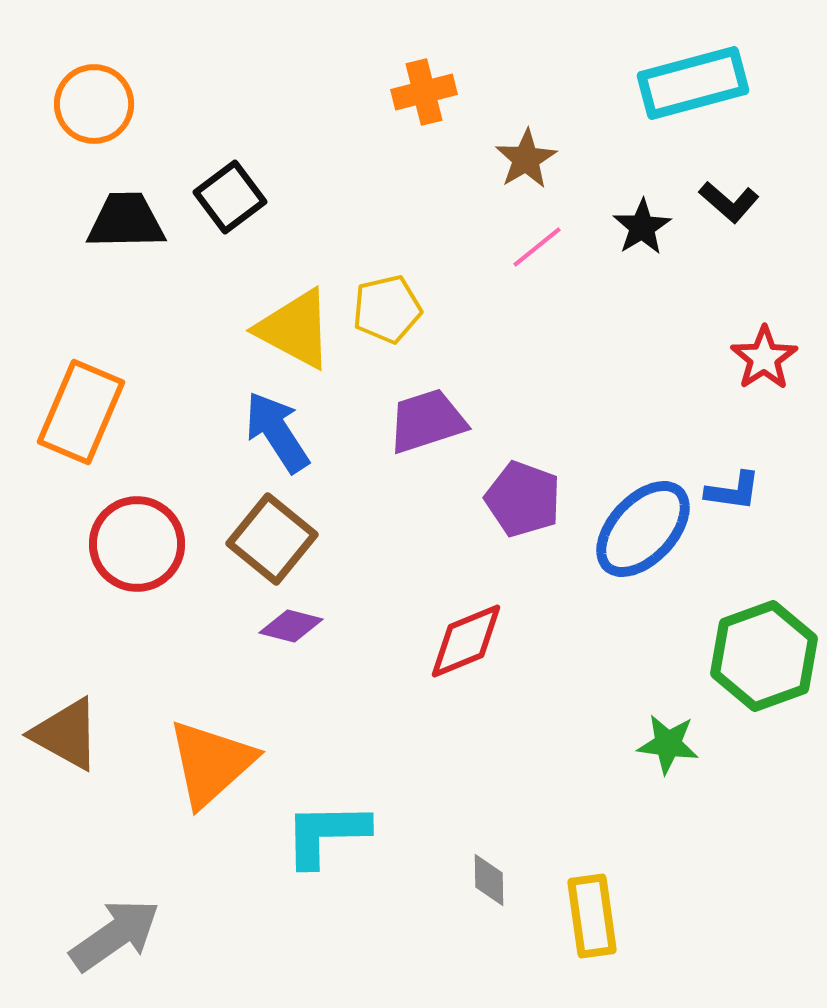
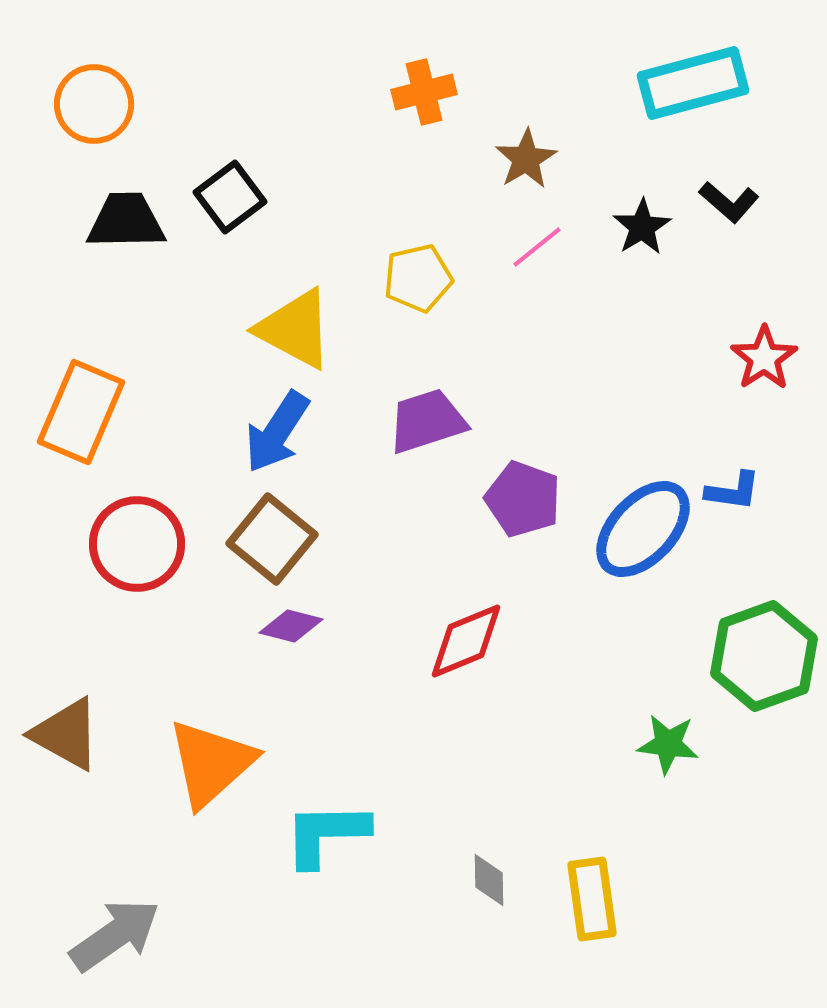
yellow pentagon: moved 31 px right, 31 px up
blue arrow: rotated 114 degrees counterclockwise
yellow rectangle: moved 17 px up
